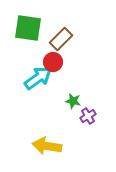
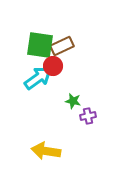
green square: moved 12 px right, 17 px down
brown rectangle: moved 1 px right, 7 px down; rotated 20 degrees clockwise
red circle: moved 4 px down
purple cross: rotated 21 degrees clockwise
yellow arrow: moved 1 px left, 5 px down
